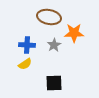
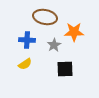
brown ellipse: moved 4 px left
orange star: moved 1 px up
blue cross: moved 5 px up
black square: moved 11 px right, 14 px up
